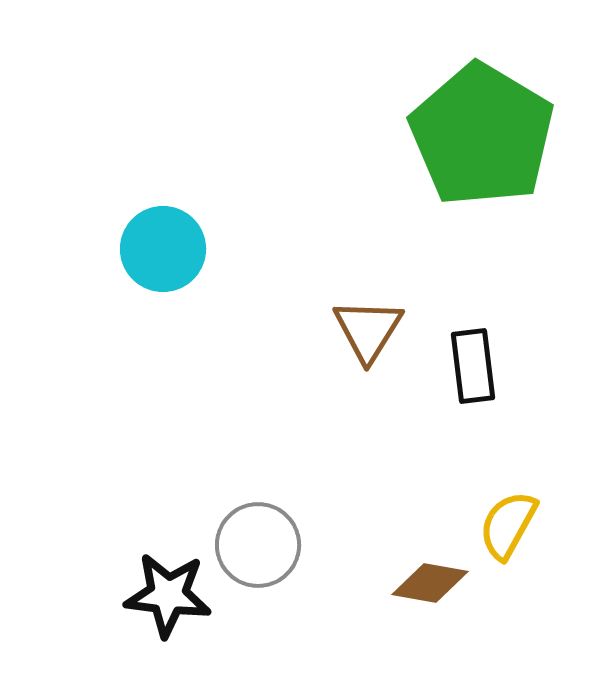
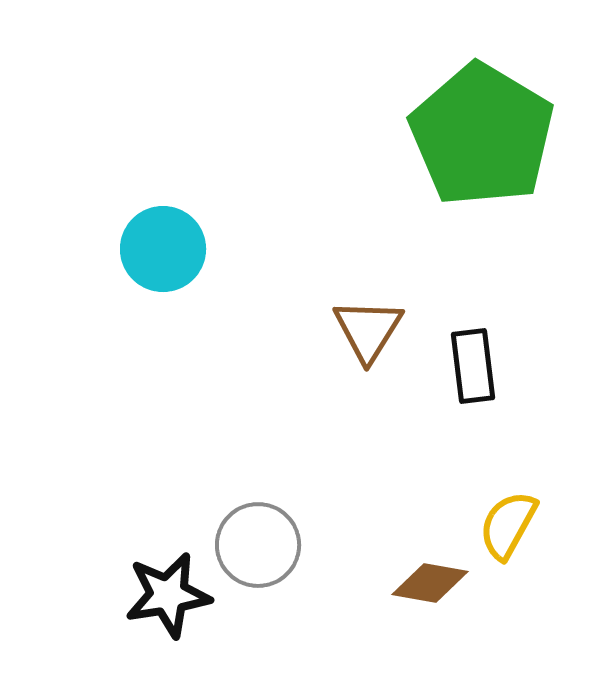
black star: rotated 16 degrees counterclockwise
